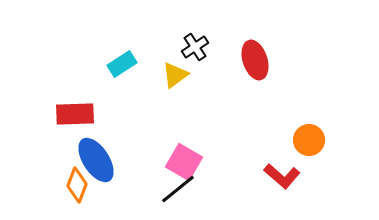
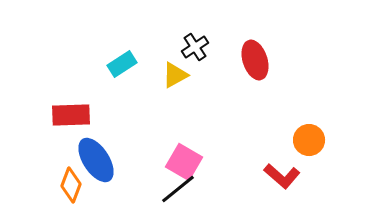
yellow triangle: rotated 8 degrees clockwise
red rectangle: moved 4 px left, 1 px down
orange diamond: moved 6 px left
